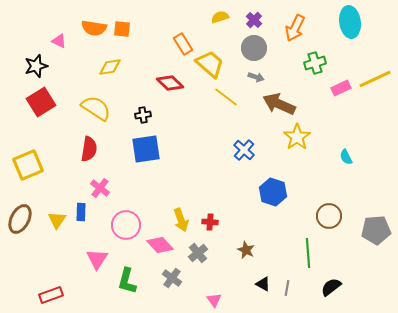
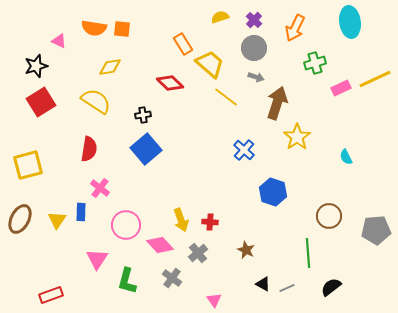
brown arrow at (279, 104): moved 2 px left, 1 px up; rotated 84 degrees clockwise
yellow semicircle at (96, 108): moved 7 px up
blue square at (146, 149): rotated 32 degrees counterclockwise
yellow square at (28, 165): rotated 8 degrees clockwise
gray line at (287, 288): rotated 56 degrees clockwise
